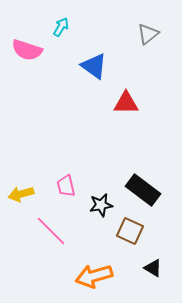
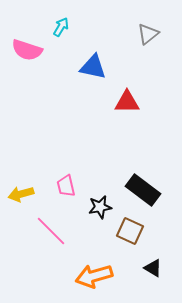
blue triangle: moved 1 px left, 1 px down; rotated 24 degrees counterclockwise
red triangle: moved 1 px right, 1 px up
black star: moved 1 px left, 2 px down
